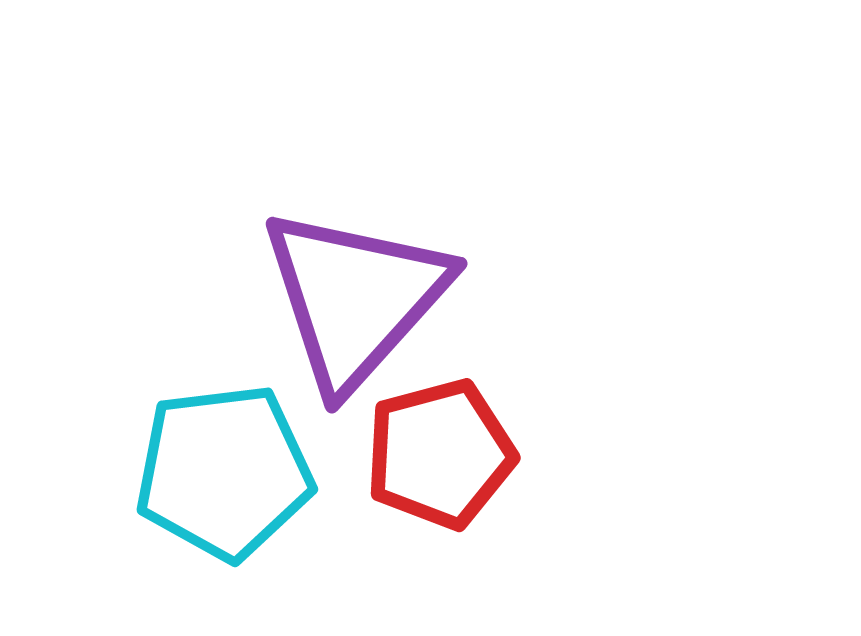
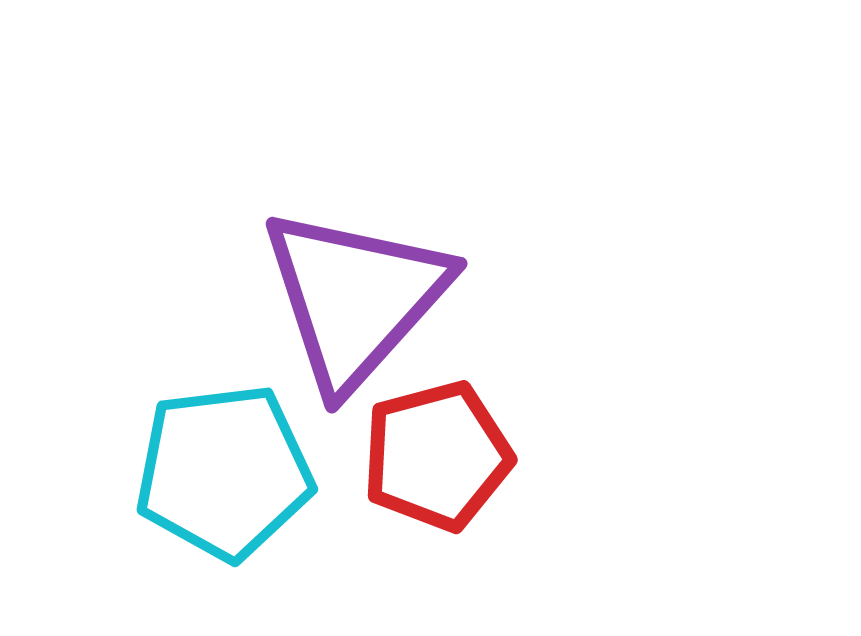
red pentagon: moved 3 px left, 2 px down
